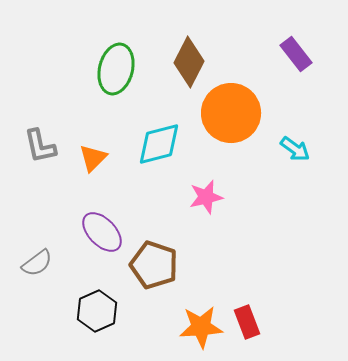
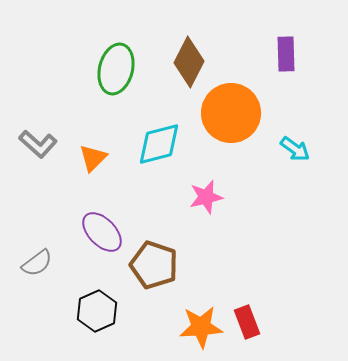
purple rectangle: moved 10 px left; rotated 36 degrees clockwise
gray L-shape: moved 2 px left, 2 px up; rotated 36 degrees counterclockwise
